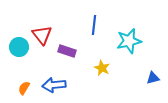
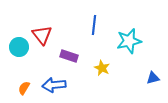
purple rectangle: moved 2 px right, 5 px down
